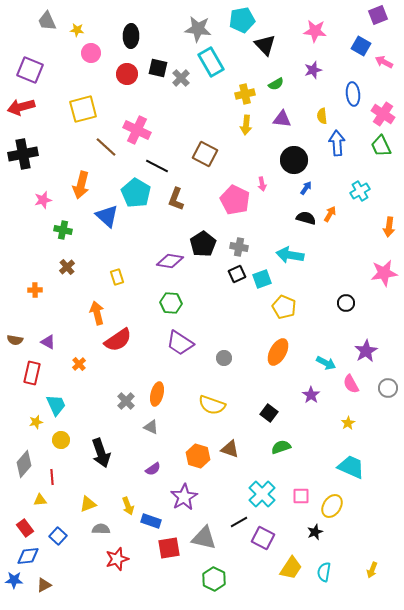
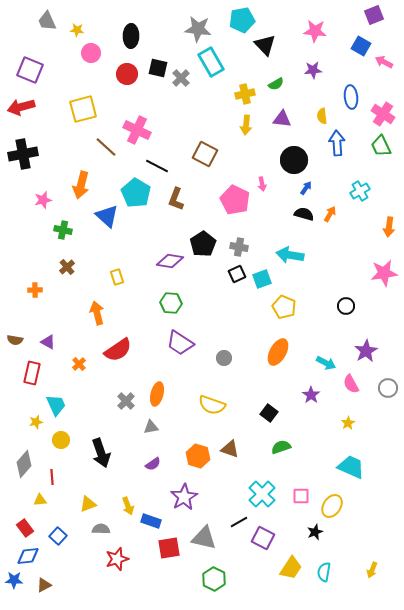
purple square at (378, 15): moved 4 px left
purple star at (313, 70): rotated 12 degrees clockwise
blue ellipse at (353, 94): moved 2 px left, 3 px down
black semicircle at (306, 218): moved 2 px left, 4 px up
black circle at (346, 303): moved 3 px down
red semicircle at (118, 340): moved 10 px down
gray triangle at (151, 427): rotated 35 degrees counterclockwise
purple semicircle at (153, 469): moved 5 px up
